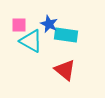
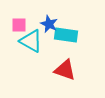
red triangle: rotated 20 degrees counterclockwise
